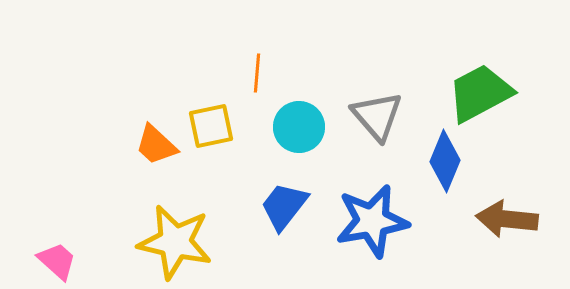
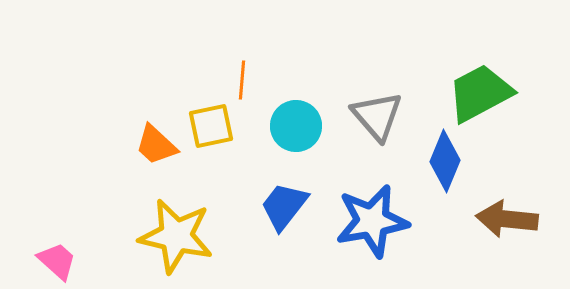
orange line: moved 15 px left, 7 px down
cyan circle: moved 3 px left, 1 px up
yellow star: moved 1 px right, 6 px up
